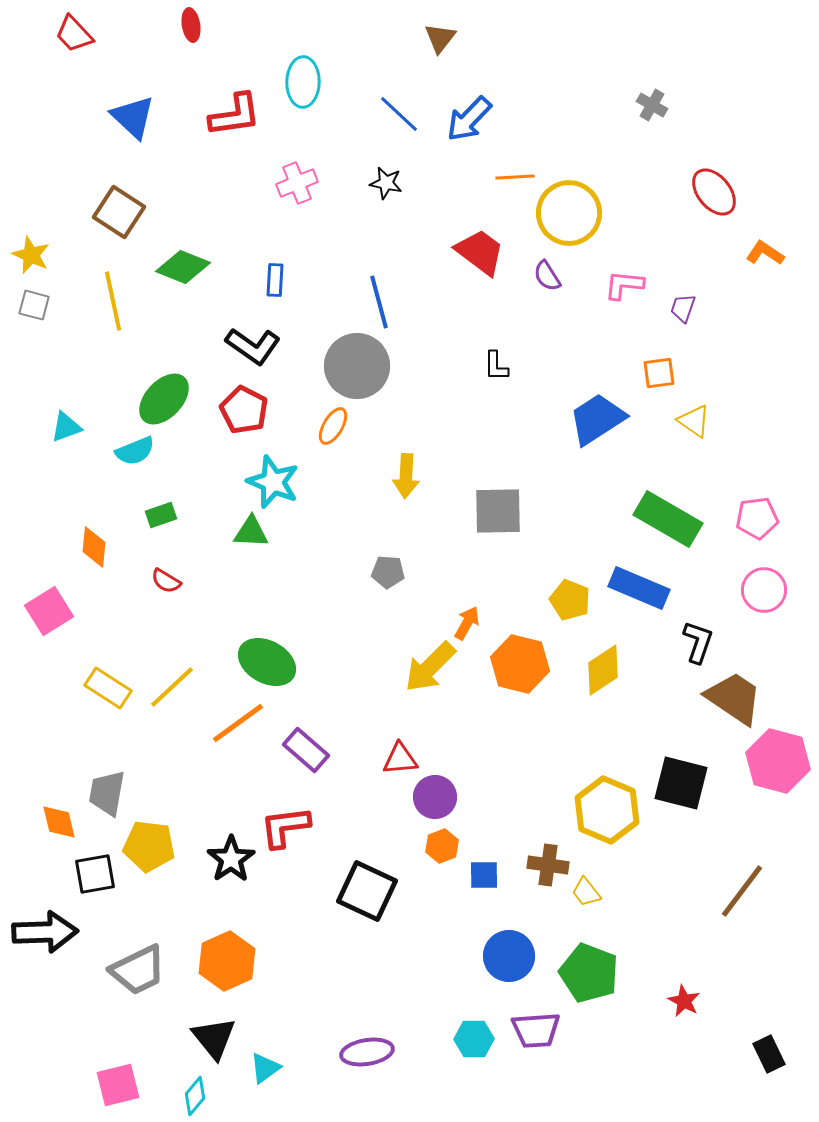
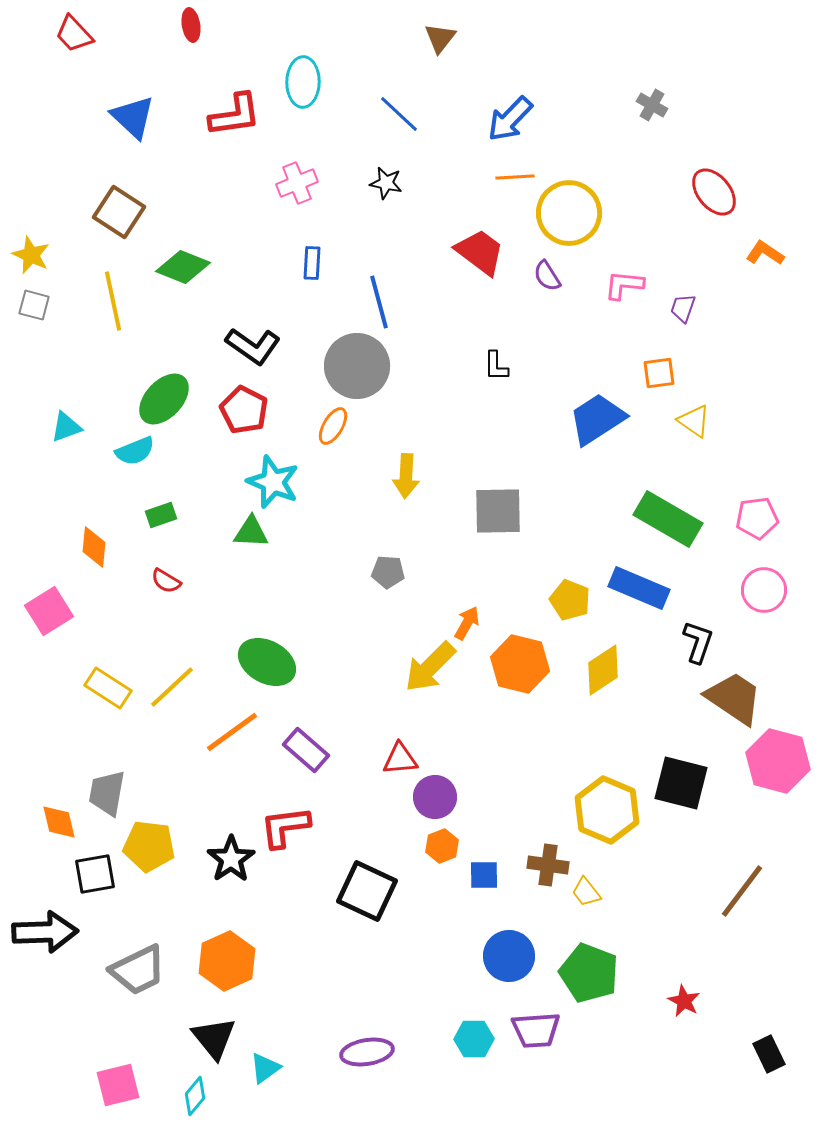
blue arrow at (469, 119): moved 41 px right
blue rectangle at (275, 280): moved 37 px right, 17 px up
orange line at (238, 723): moved 6 px left, 9 px down
